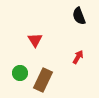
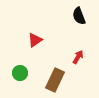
red triangle: rotated 28 degrees clockwise
brown rectangle: moved 12 px right
